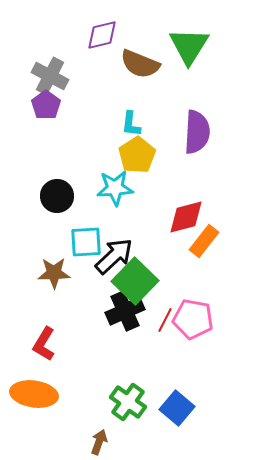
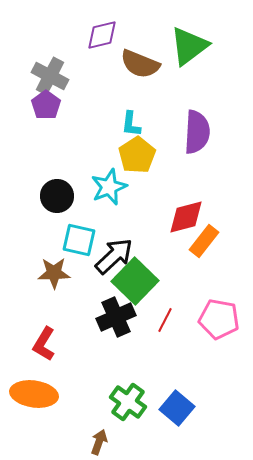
green triangle: rotated 21 degrees clockwise
cyan star: moved 6 px left, 1 px up; rotated 18 degrees counterclockwise
cyan square: moved 7 px left, 2 px up; rotated 16 degrees clockwise
black cross: moved 9 px left, 6 px down
pink pentagon: moved 26 px right
